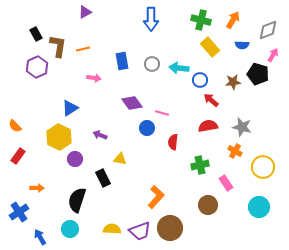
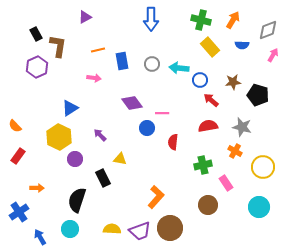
purple triangle at (85, 12): moved 5 px down
orange line at (83, 49): moved 15 px right, 1 px down
black pentagon at (258, 74): moved 21 px down
pink line at (162, 113): rotated 16 degrees counterclockwise
purple arrow at (100, 135): rotated 24 degrees clockwise
green cross at (200, 165): moved 3 px right
